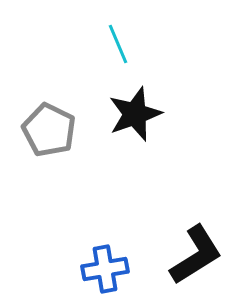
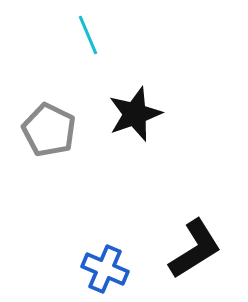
cyan line: moved 30 px left, 9 px up
black L-shape: moved 1 px left, 6 px up
blue cross: rotated 33 degrees clockwise
